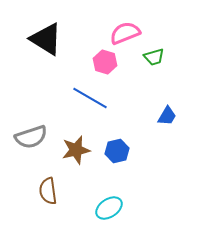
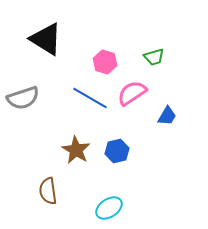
pink semicircle: moved 7 px right, 60 px down; rotated 12 degrees counterclockwise
gray semicircle: moved 8 px left, 39 px up
brown star: rotated 28 degrees counterclockwise
